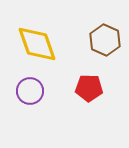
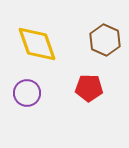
purple circle: moved 3 px left, 2 px down
